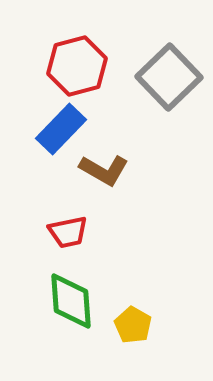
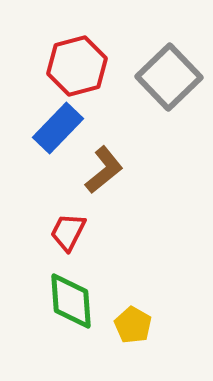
blue rectangle: moved 3 px left, 1 px up
brown L-shape: rotated 69 degrees counterclockwise
red trapezoid: rotated 129 degrees clockwise
